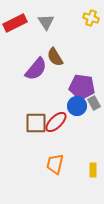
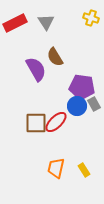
purple semicircle: rotated 70 degrees counterclockwise
gray rectangle: moved 1 px down
orange trapezoid: moved 1 px right, 4 px down
yellow rectangle: moved 9 px left; rotated 32 degrees counterclockwise
